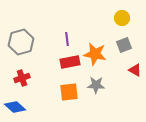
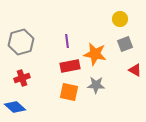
yellow circle: moved 2 px left, 1 px down
purple line: moved 2 px down
gray square: moved 1 px right, 1 px up
red rectangle: moved 4 px down
orange square: rotated 18 degrees clockwise
